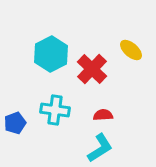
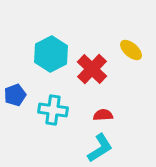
cyan cross: moved 2 px left
blue pentagon: moved 28 px up
